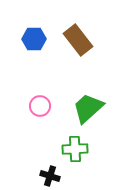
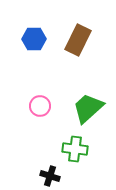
brown rectangle: rotated 64 degrees clockwise
green cross: rotated 10 degrees clockwise
